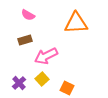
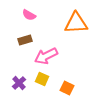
pink semicircle: moved 1 px right
yellow square: rotated 24 degrees counterclockwise
